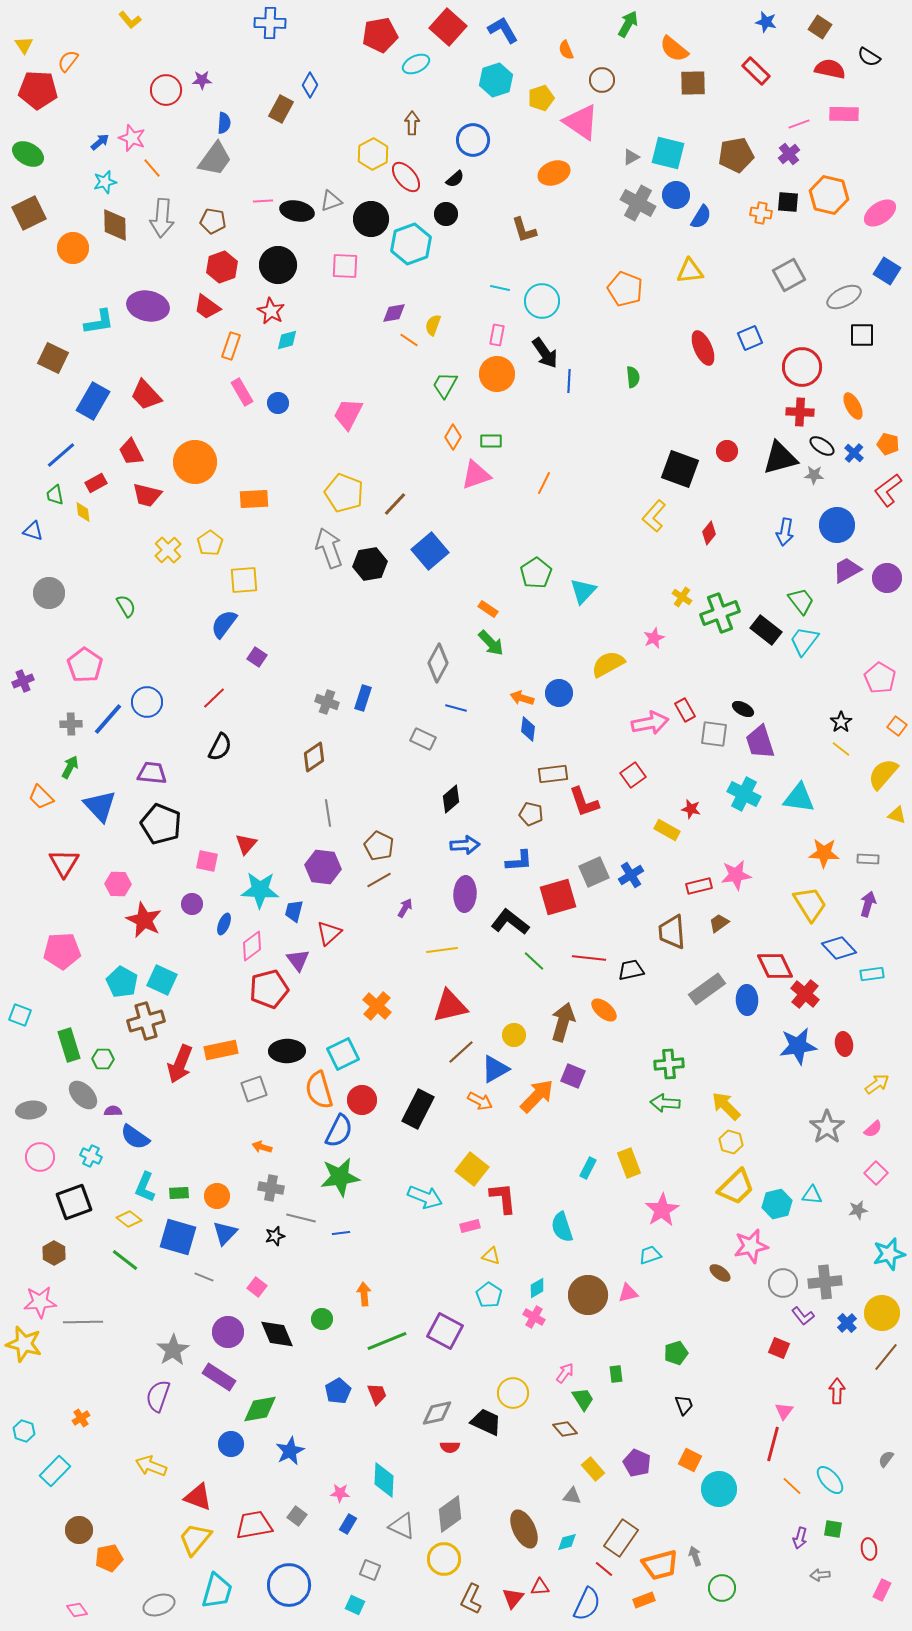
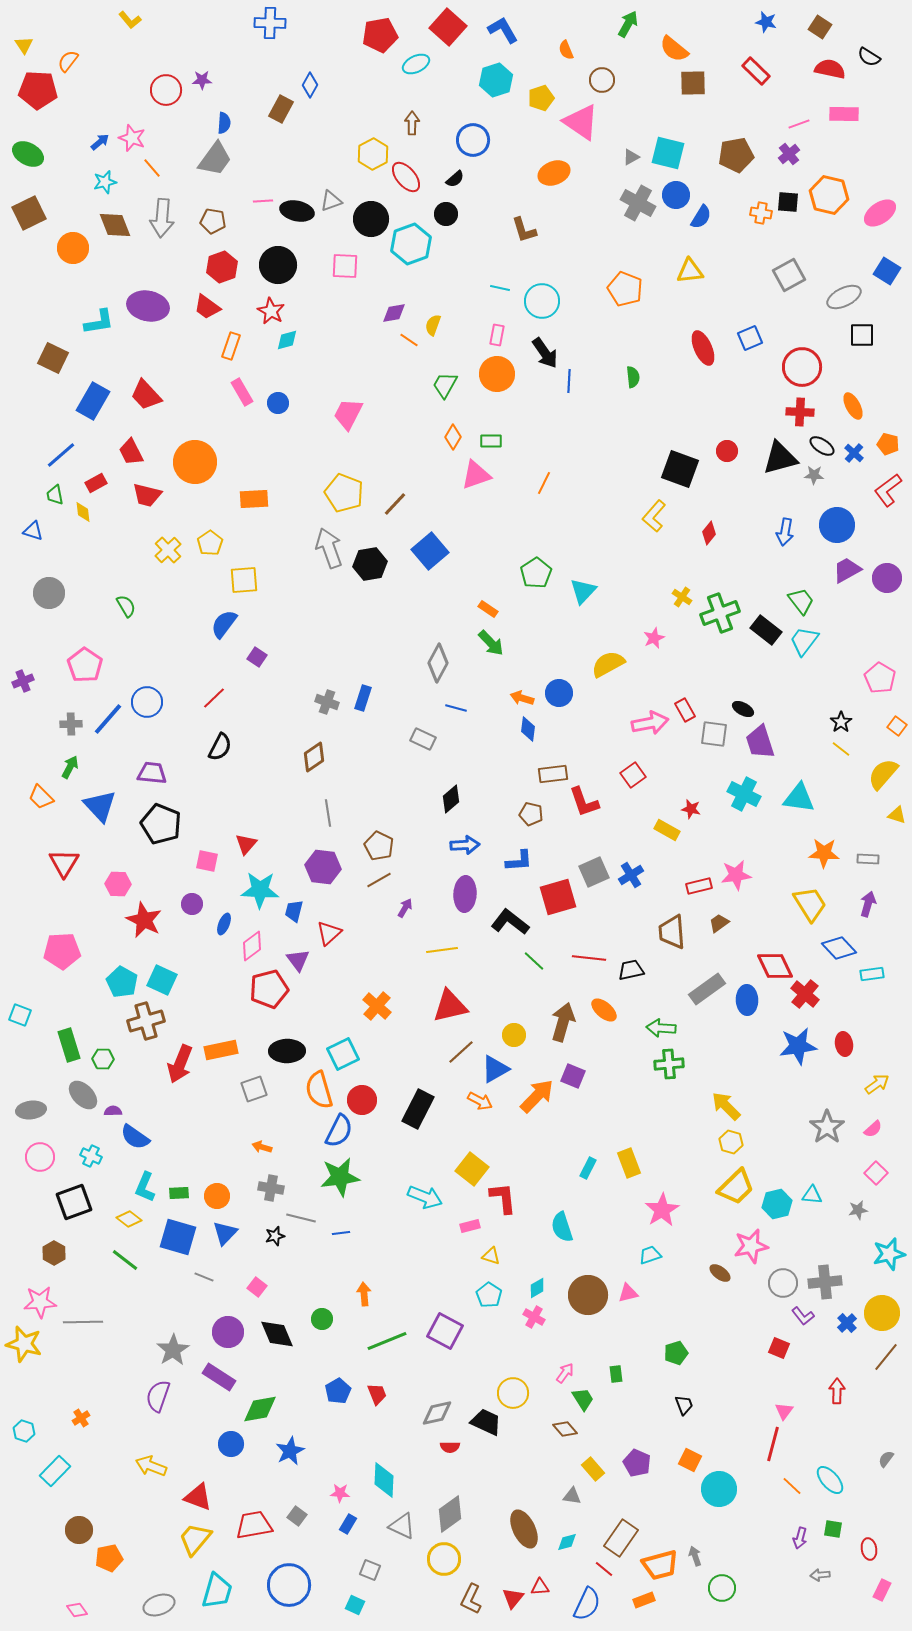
brown diamond at (115, 225): rotated 20 degrees counterclockwise
green arrow at (665, 1103): moved 4 px left, 75 px up
